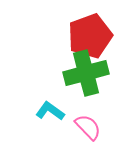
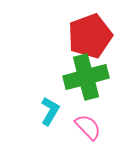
green cross: moved 4 px down
cyan L-shape: rotated 84 degrees clockwise
